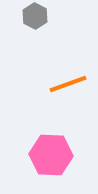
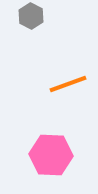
gray hexagon: moved 4 px left
